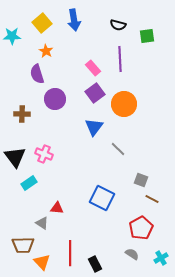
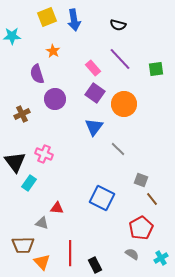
yellow square: moved 5 px right, 6 px up; rotated 18 degrees clockwise
green square: moved 9 px right, 33 px down
orange star: moved 7 px right
purple line: rotated 40 degrees counterclockwise
purple square: rotated 18 degrees counterclockwise
brown cross: rotated 28 degrees counterclockwise
black triangle: moved 5 px down
cyan rectangle: rotated 21 degrees counterclockwise
brown line: rotated 24 degrees clockwise
gray triangle: rotated 16 degrees counterclockwise
black rectangle: moved 1 px down
